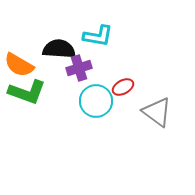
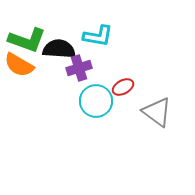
green L-shape: moved 52 px up
